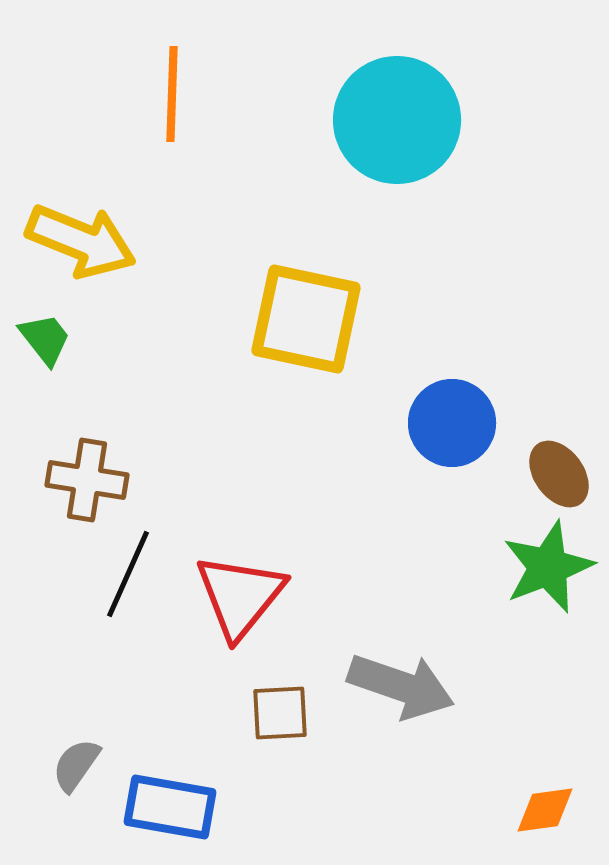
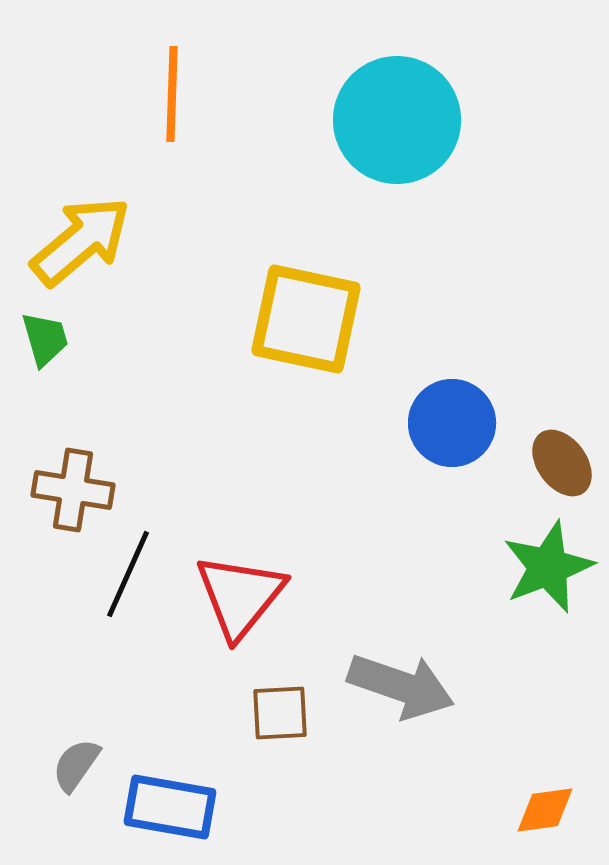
yellow arrow: rotated 62 degrees counterclockwise
green trapezoid: rotated 22 degrees clockwise
brown ellipse: moved 3 px right, 11 px up
brown cross: moved 14 px left, 10 px down
